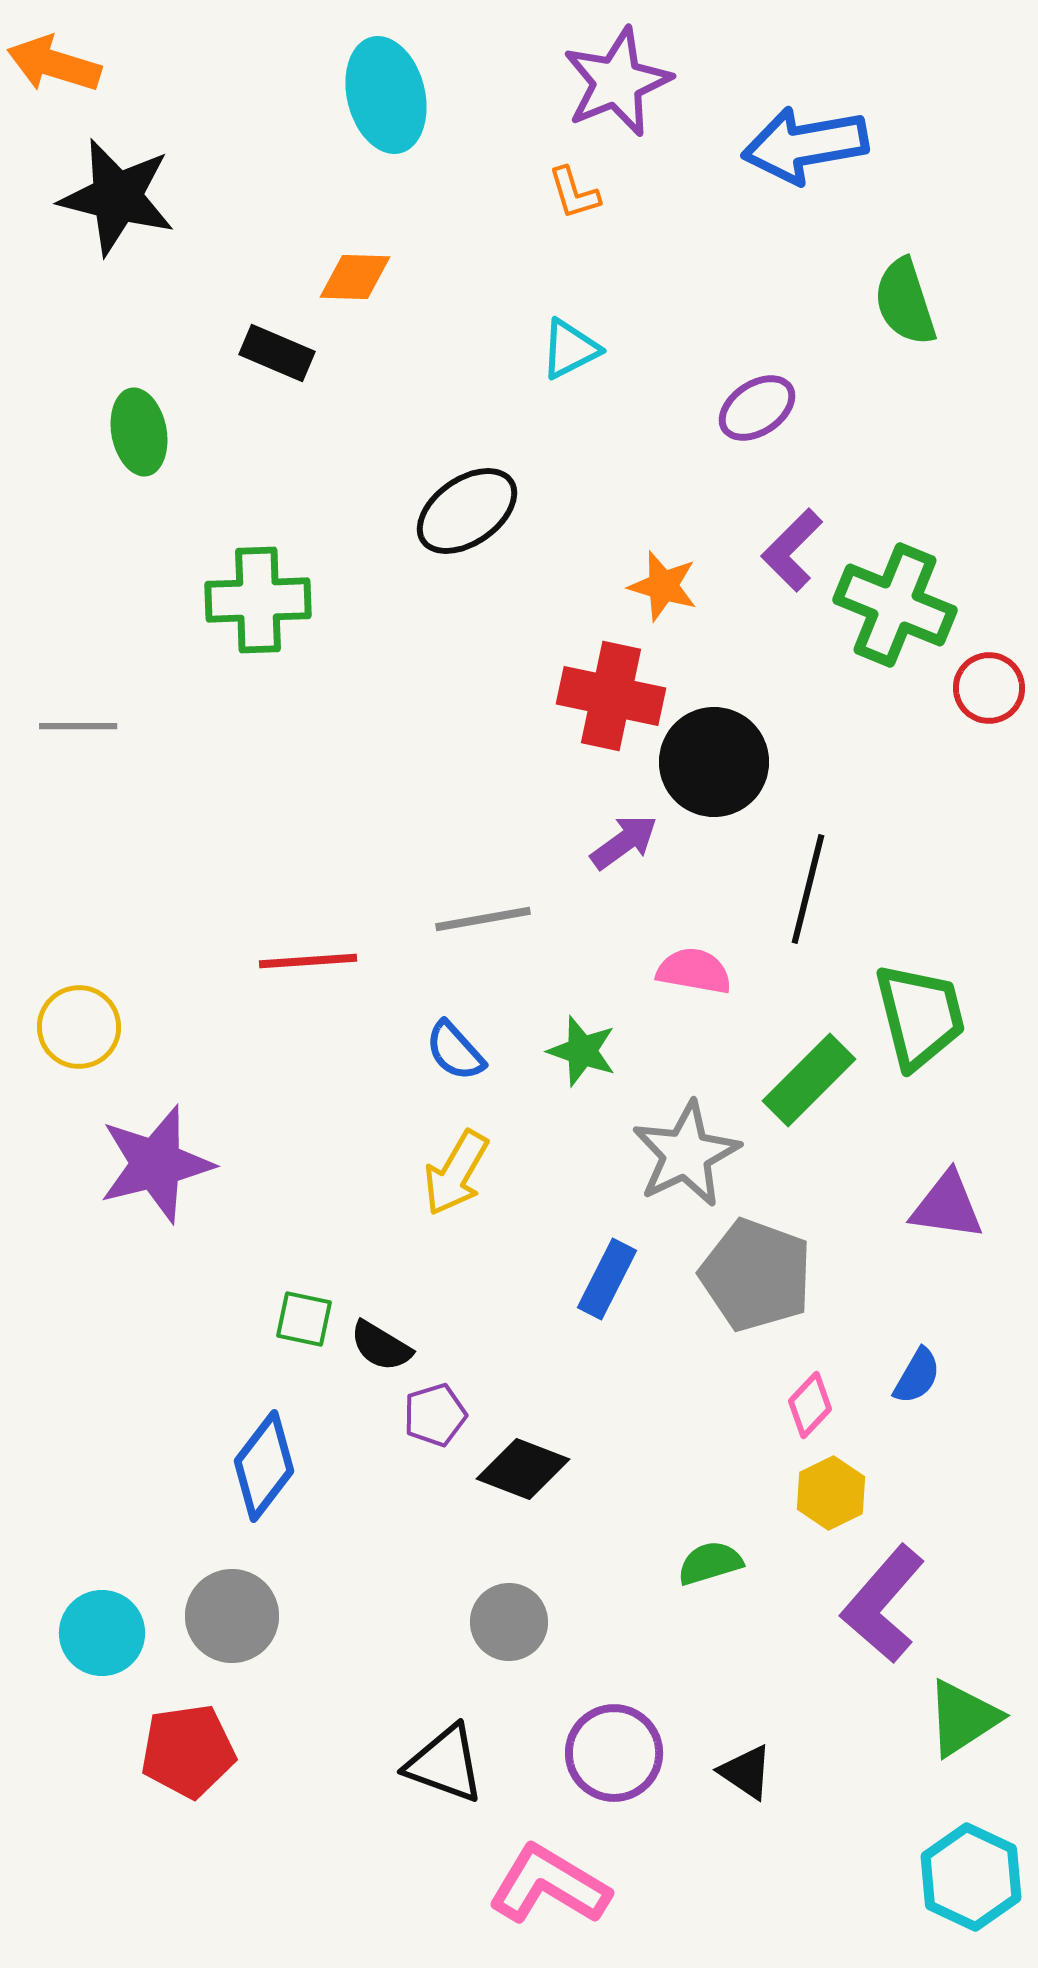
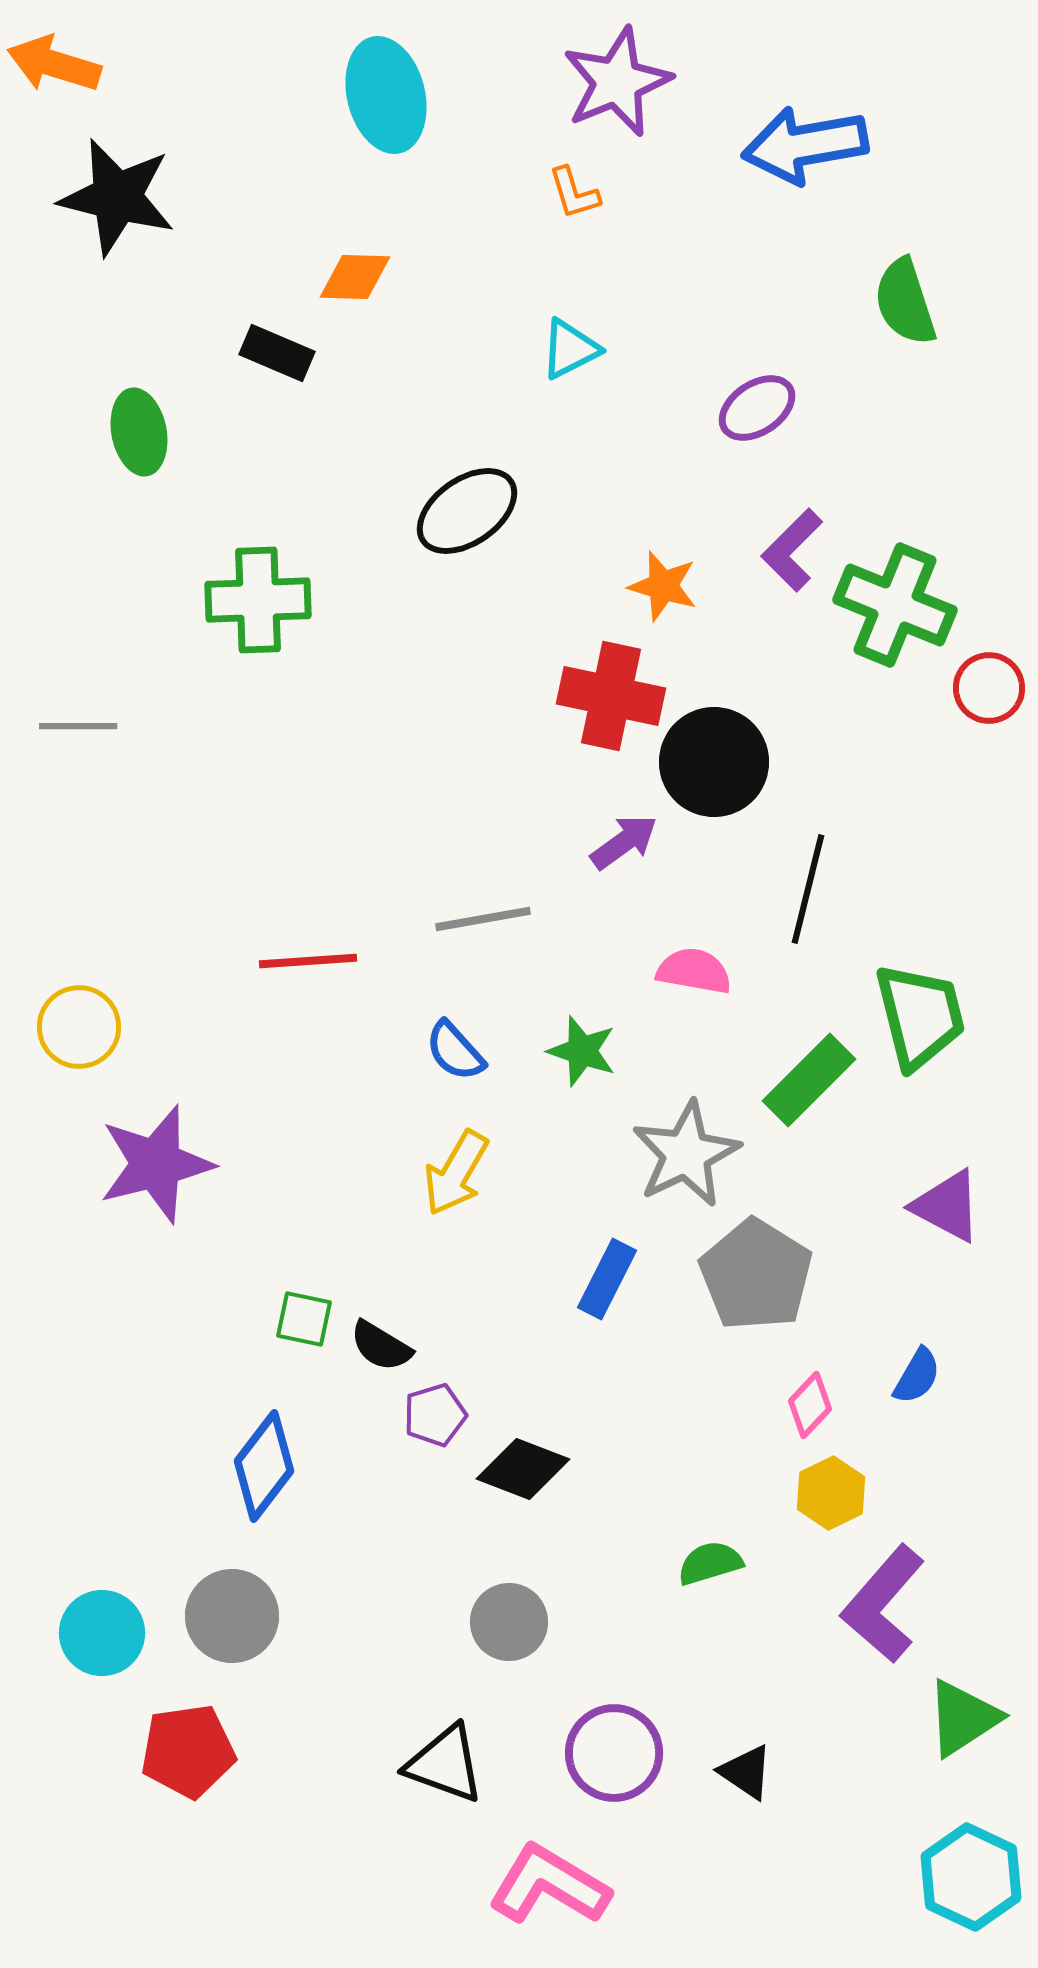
purple triangle at (947, 1206): rotated 20 degrees clockwise
gray pentagon at (756, 1275): rotated 12 degrees clockwise
